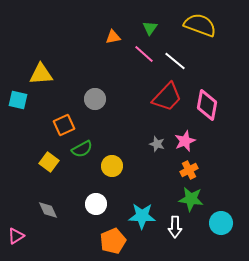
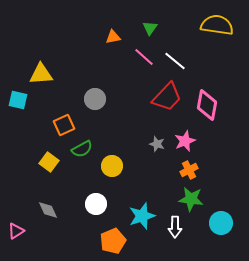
yellow semicircle: moved 17 px right; rotated 12 degrees counterclockwise
pink line: moved 3 px down
cyan star: rotated 20 degrees counterclockwise
pink triangle: moved 5 px up
